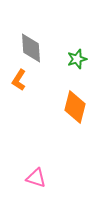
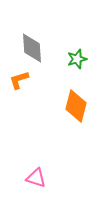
gray diamond: moved 1 px right
orange L-shape: rotated 40 degrees clockwise
orange diamond: moved 1 px right, 1 px up
